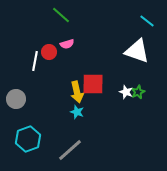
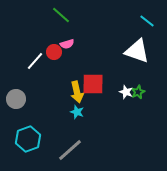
red circle: moved 5 px right
white line: rotated 30 degrees clockwise
